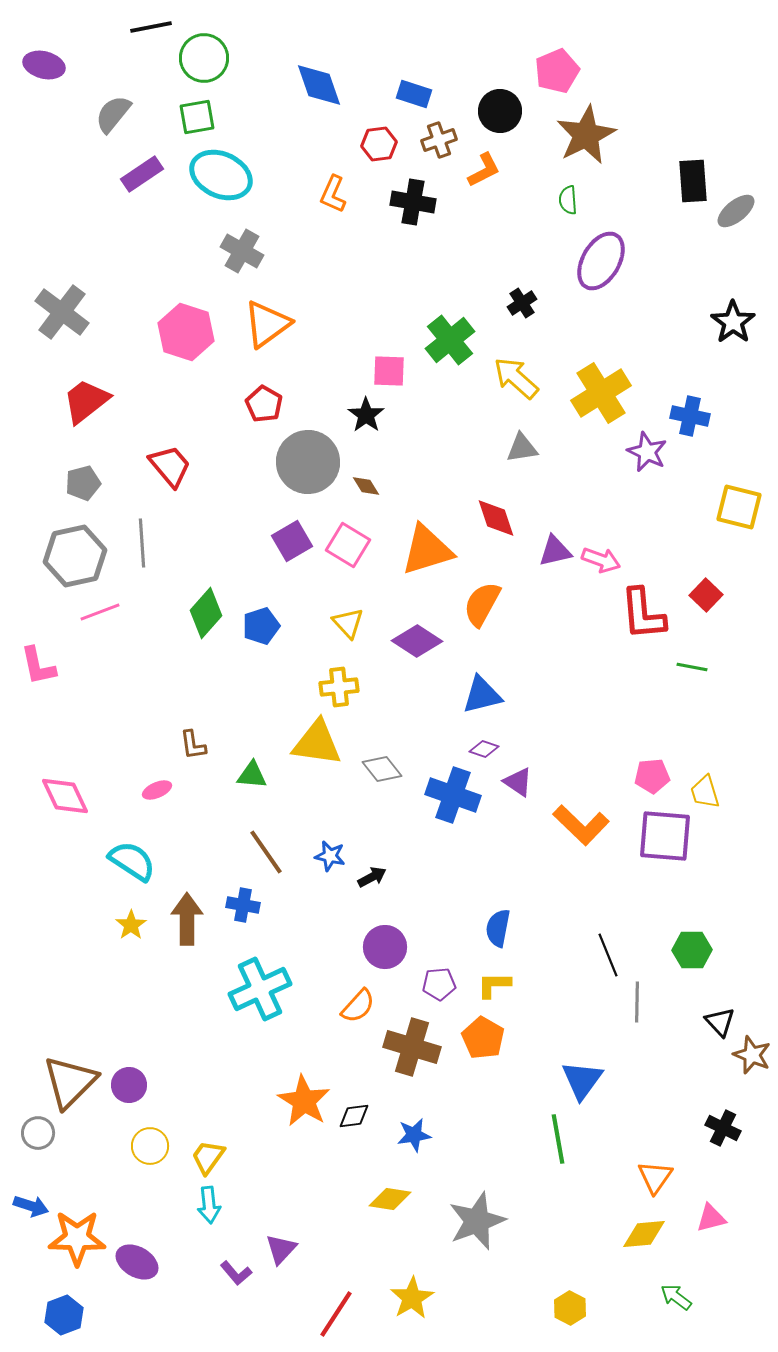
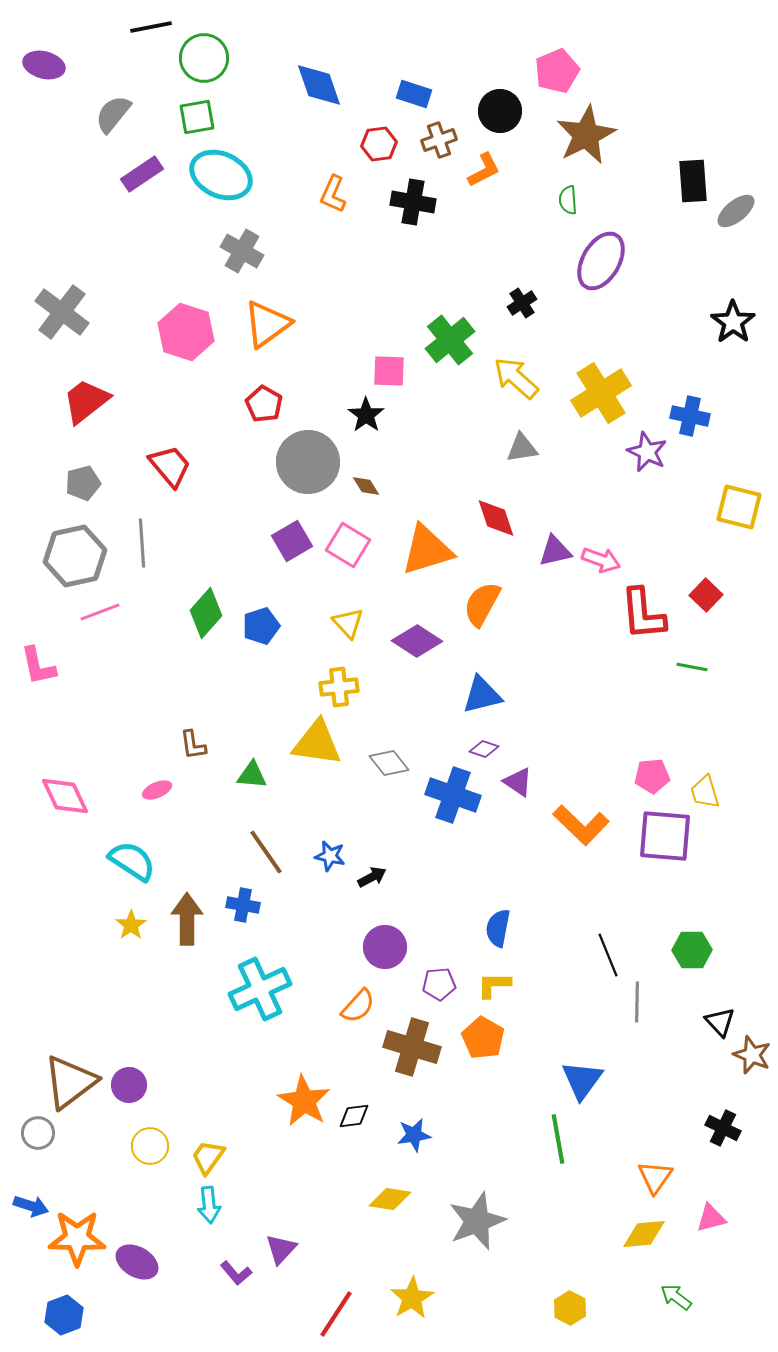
gray diamond at (382, 769): moved 7 px right, 6 px up
brown triangle at (70, 1082): rotated 8 degrees clockwise
